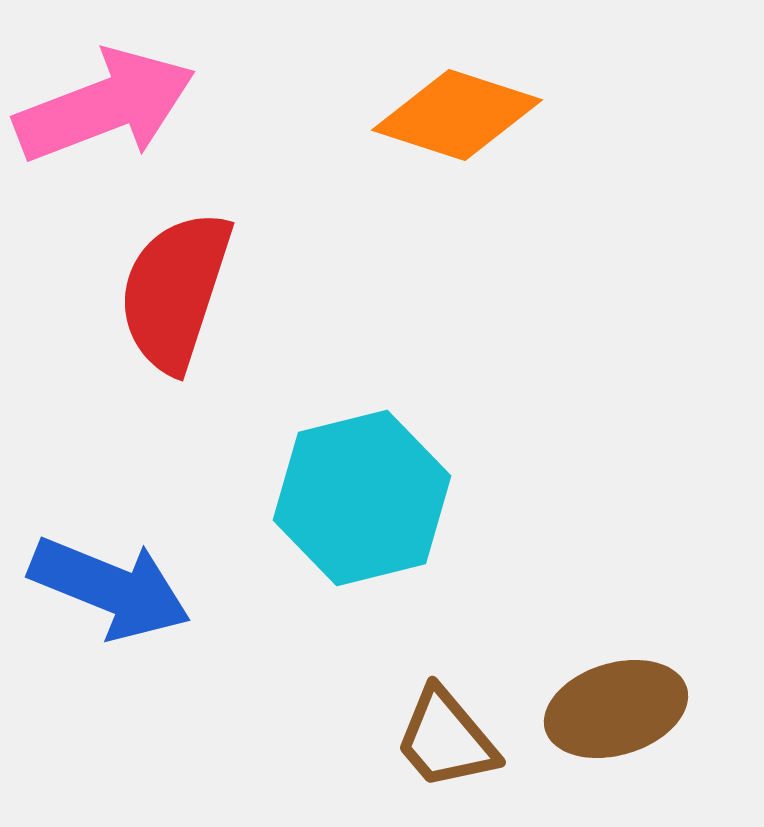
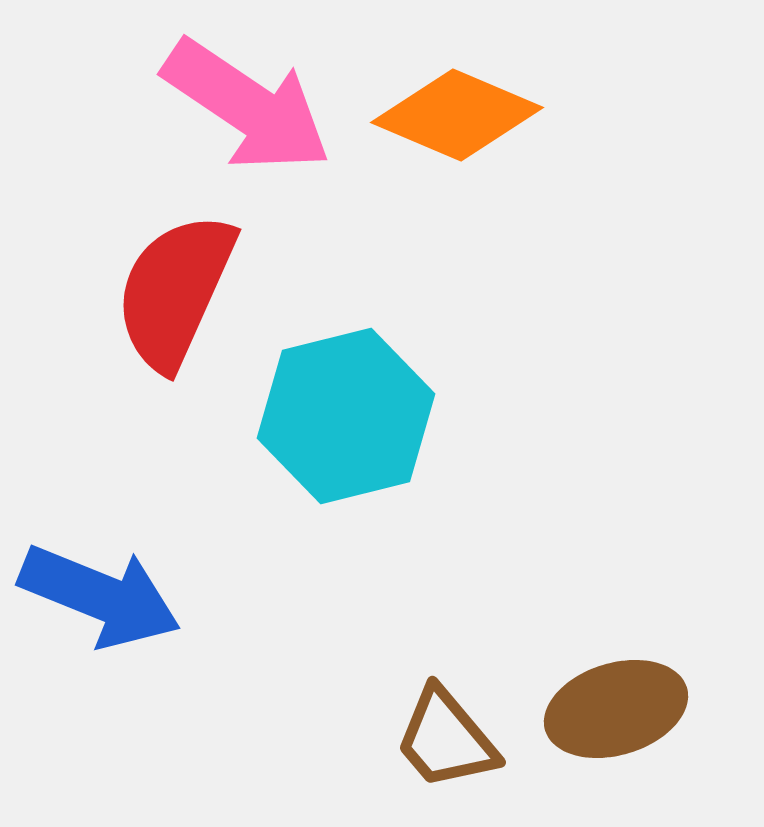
pink arrow: moved 142 px right; rotated 55 degrees clockwise
orange diamond: rotated 5 degrees clockwise
red semicircle: rotated 6 degrees clockwise
cyan hexagon: moved 16 px left, 82 px up
blue arrow: moved 10 px left, 8 px down
